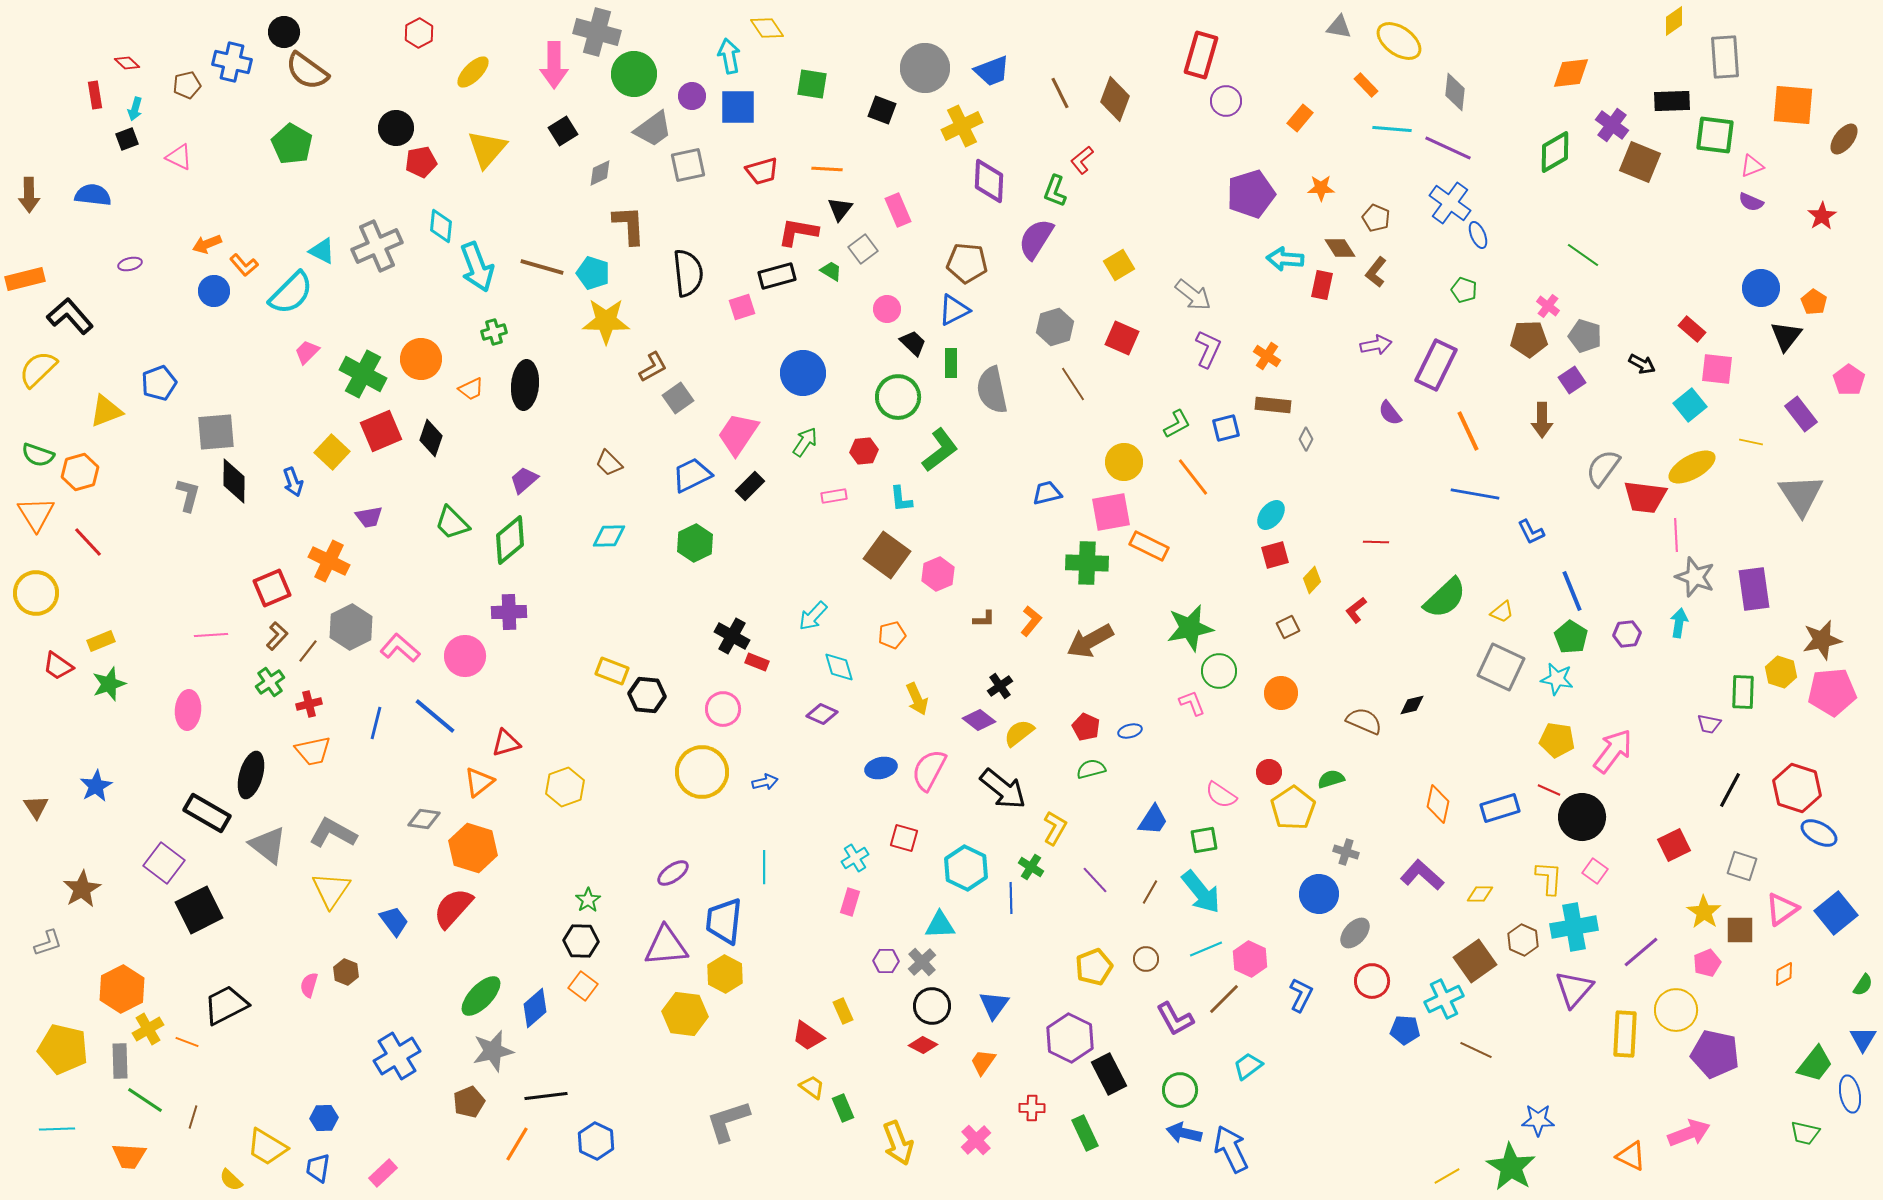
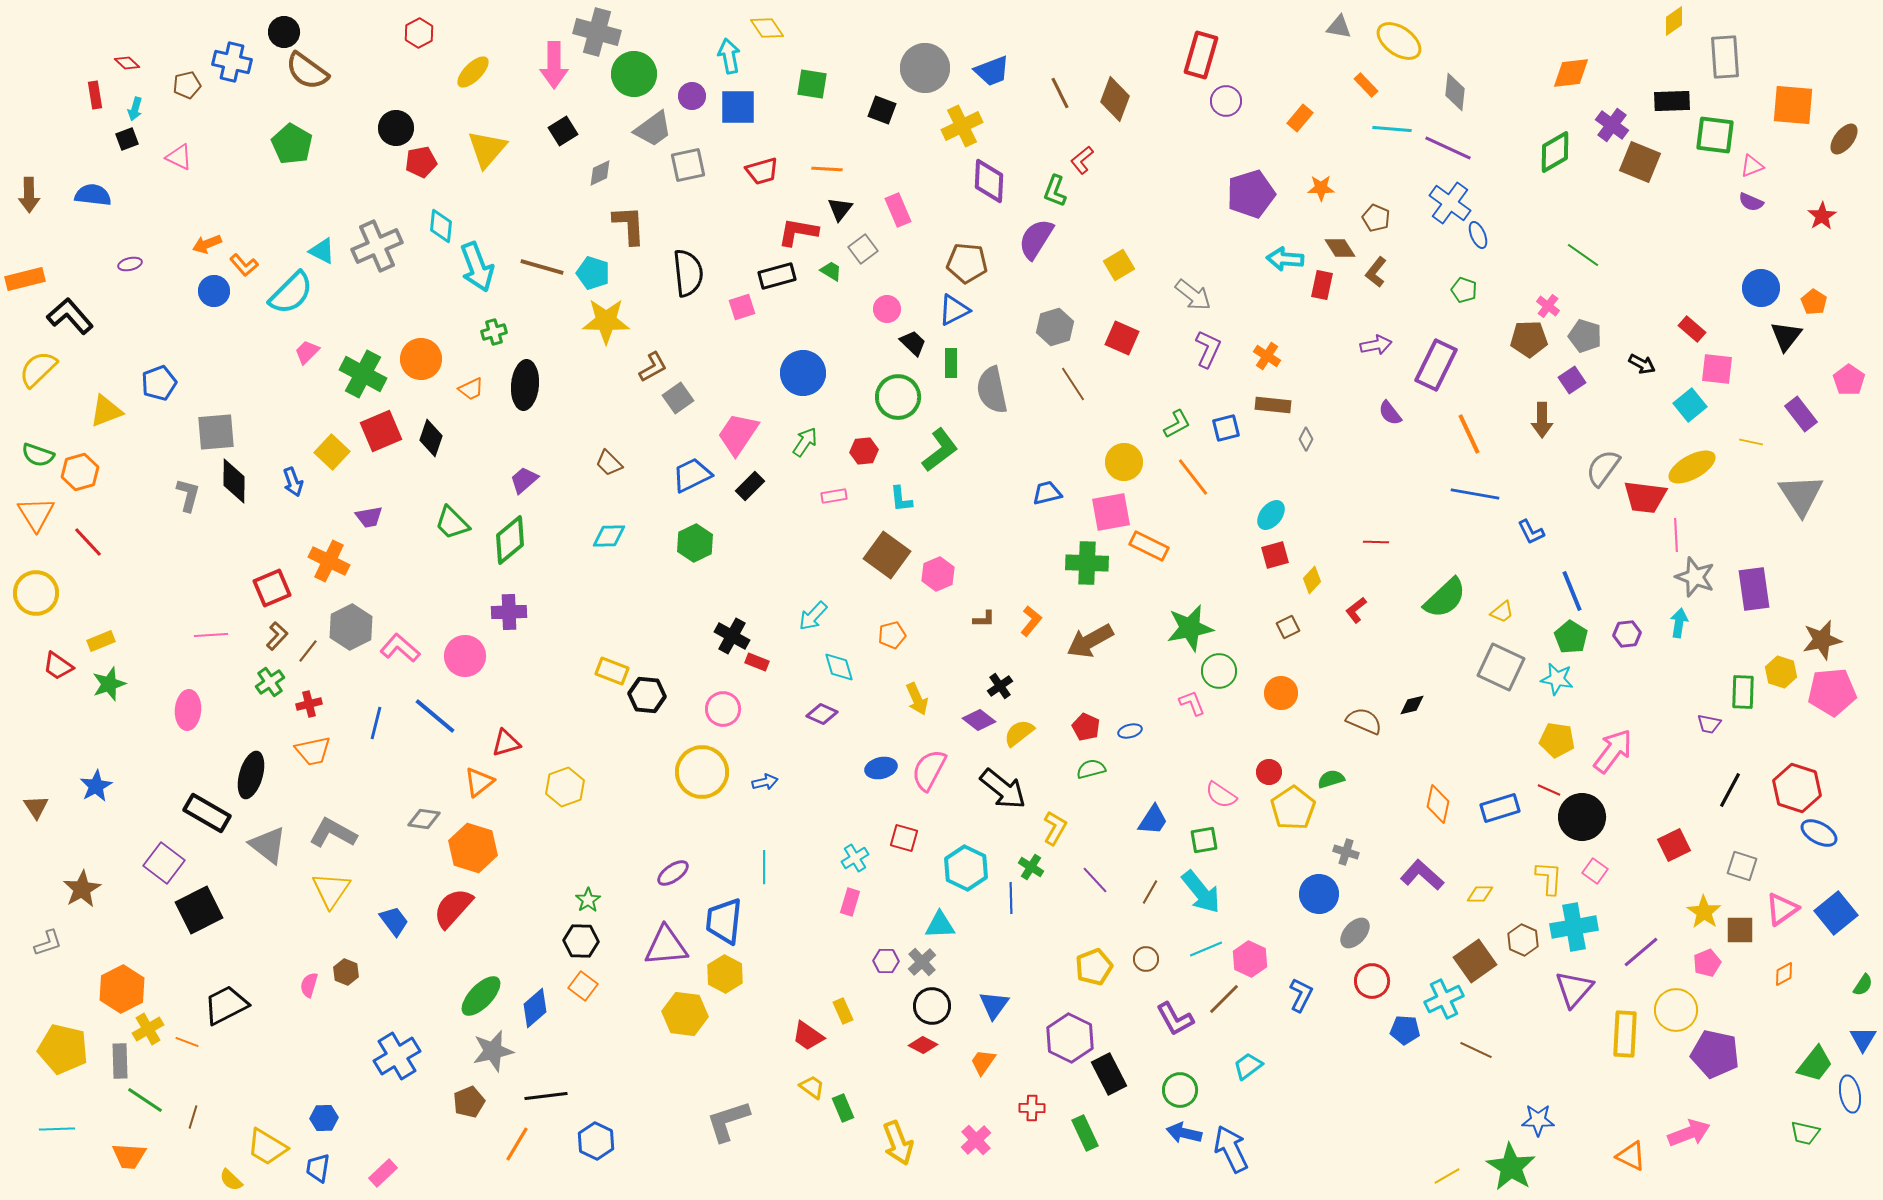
orange line at (1468, 431): moved 1 px right, 3 px down
